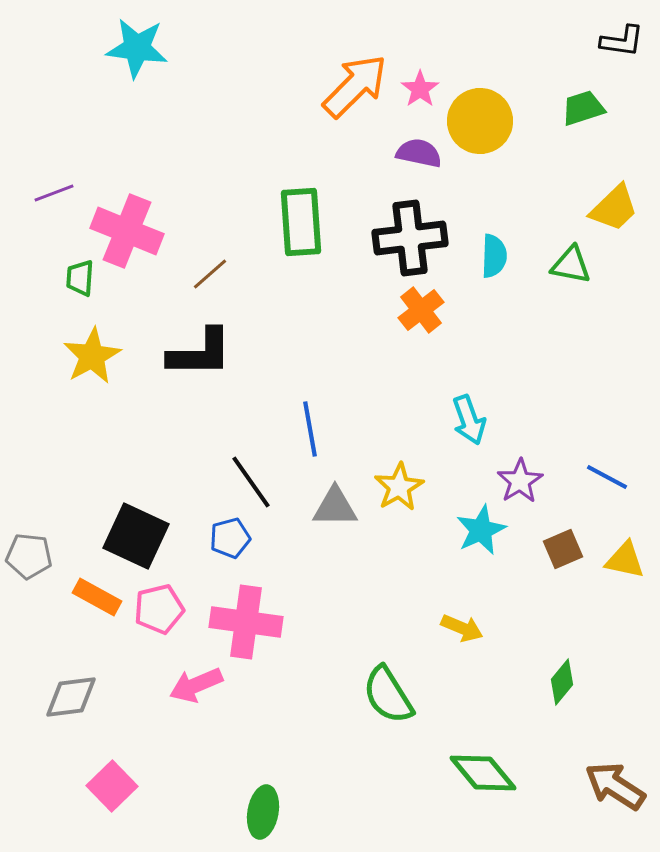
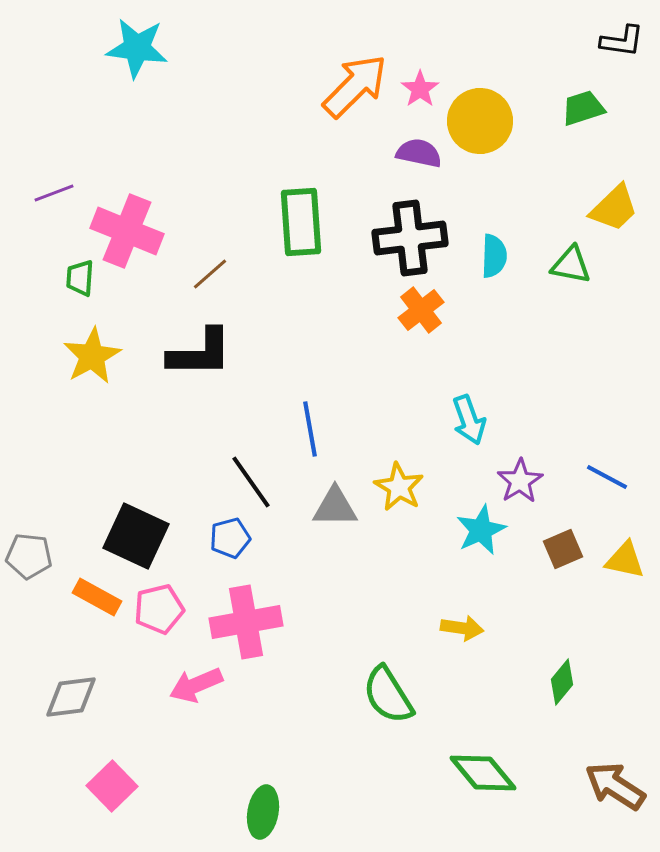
yellow star at (399, 487): rotated 12 degrees counterclockwise
pink cross at (246, 622): rotated 18 degrees counterclockwise
yellow arrow at (462, 628): rotated 15 degrees counterclockwise
